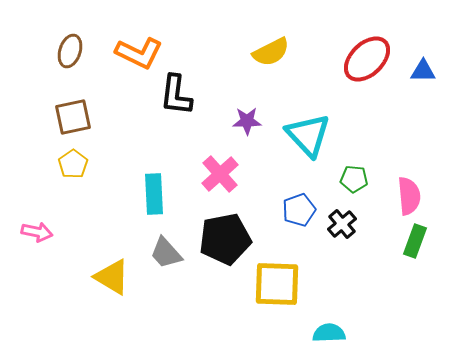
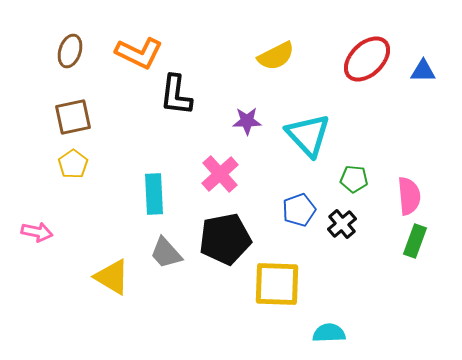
yellow semicircle: moved 5 px right, 4 px down
